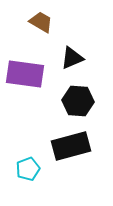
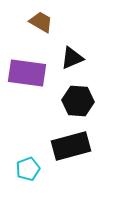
purple rectangle: moved 2 px right, 1 px up
